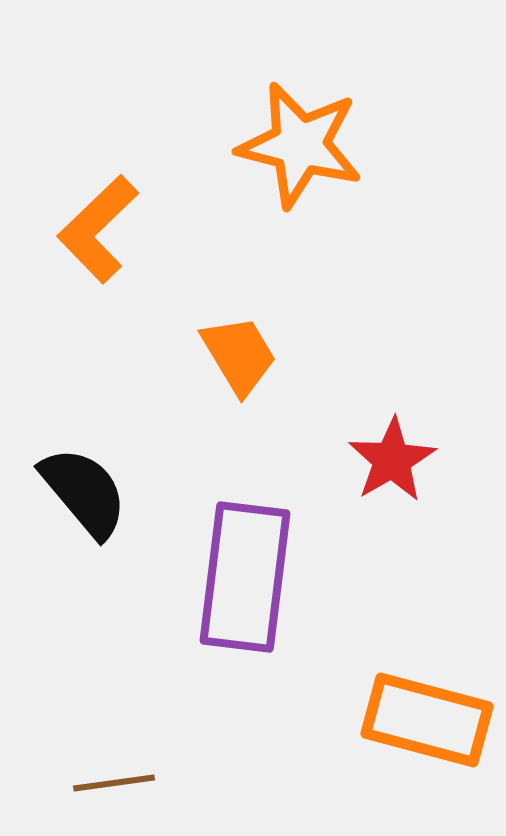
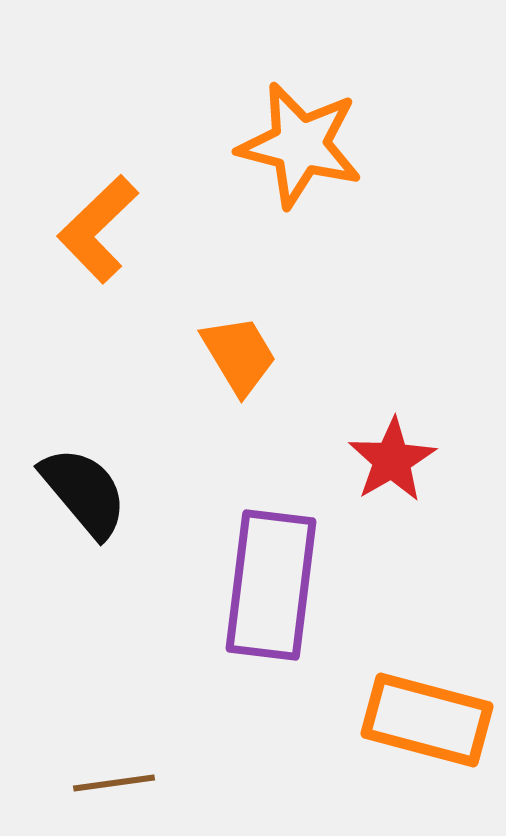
purple rectangle: moved 26 px right, 8 px down
